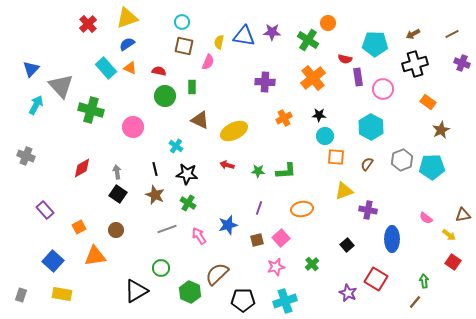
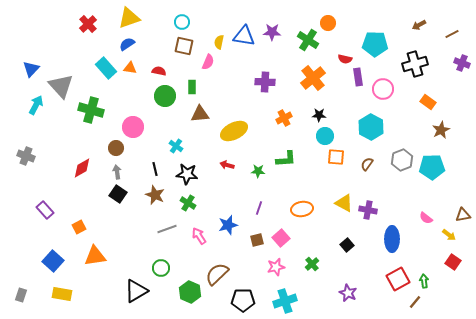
yellow triangle at (127, 18): moved 2 px right
brown arrow at (413, 34): moved 6 px right, 9 px up
orange triangle at (130, 68): rotated 16 degrees counterclockwise
brown triangle at (200, 120): moved 6 px up; rotated 30 degrees counterclockwise
green L-shape at (286, 171): moved 12 px up
yellow triangle at (344, 191): moved 12 px down; rotated 48 degrees clockwise
brown circle at (116, 230): moved 82 px up
red square at (376, 279): moved 22 px right; rotated 30 degrees clockwise
